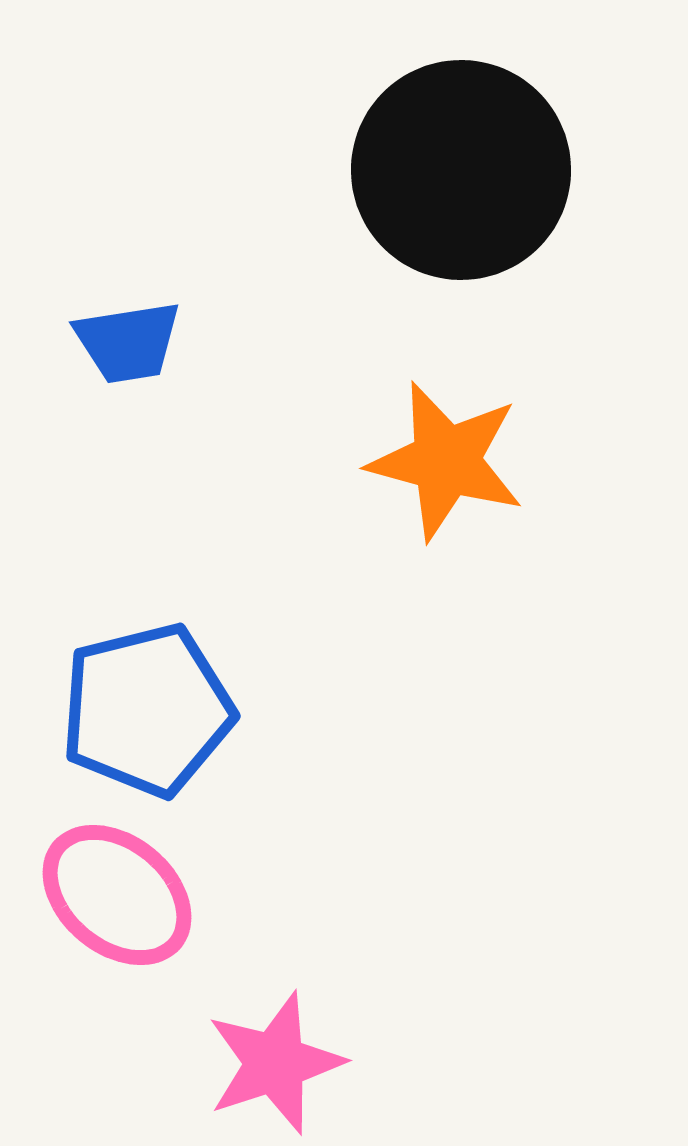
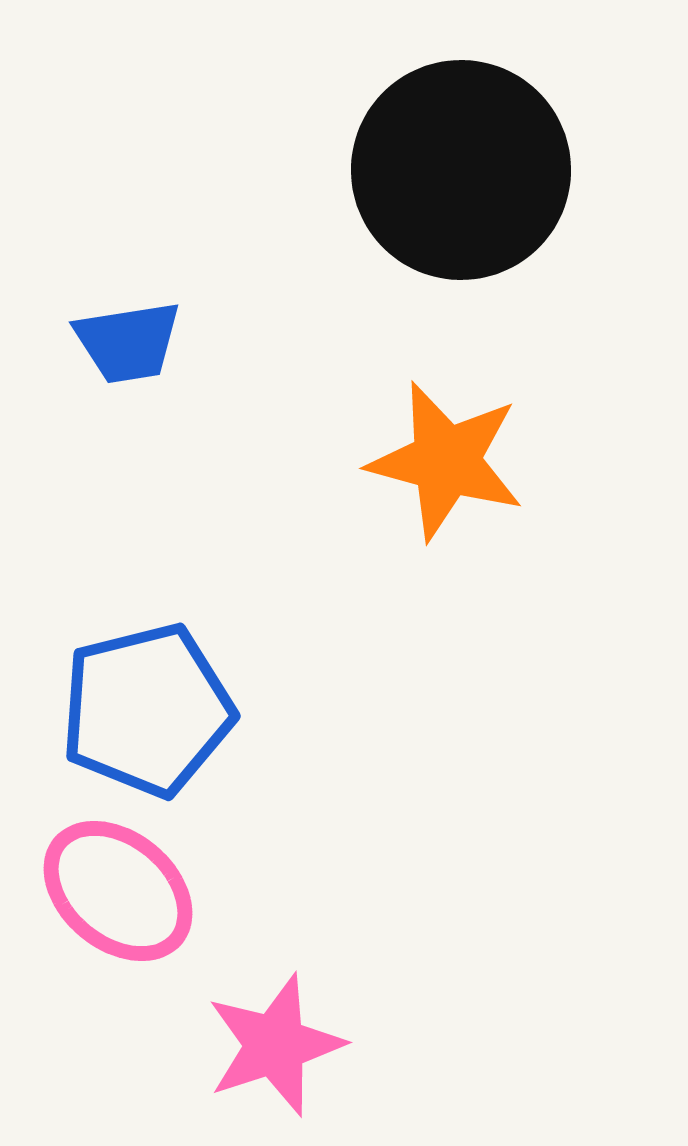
pink ellipse: moved 1 px right, 4 px up
pink star: moved 18 px up
